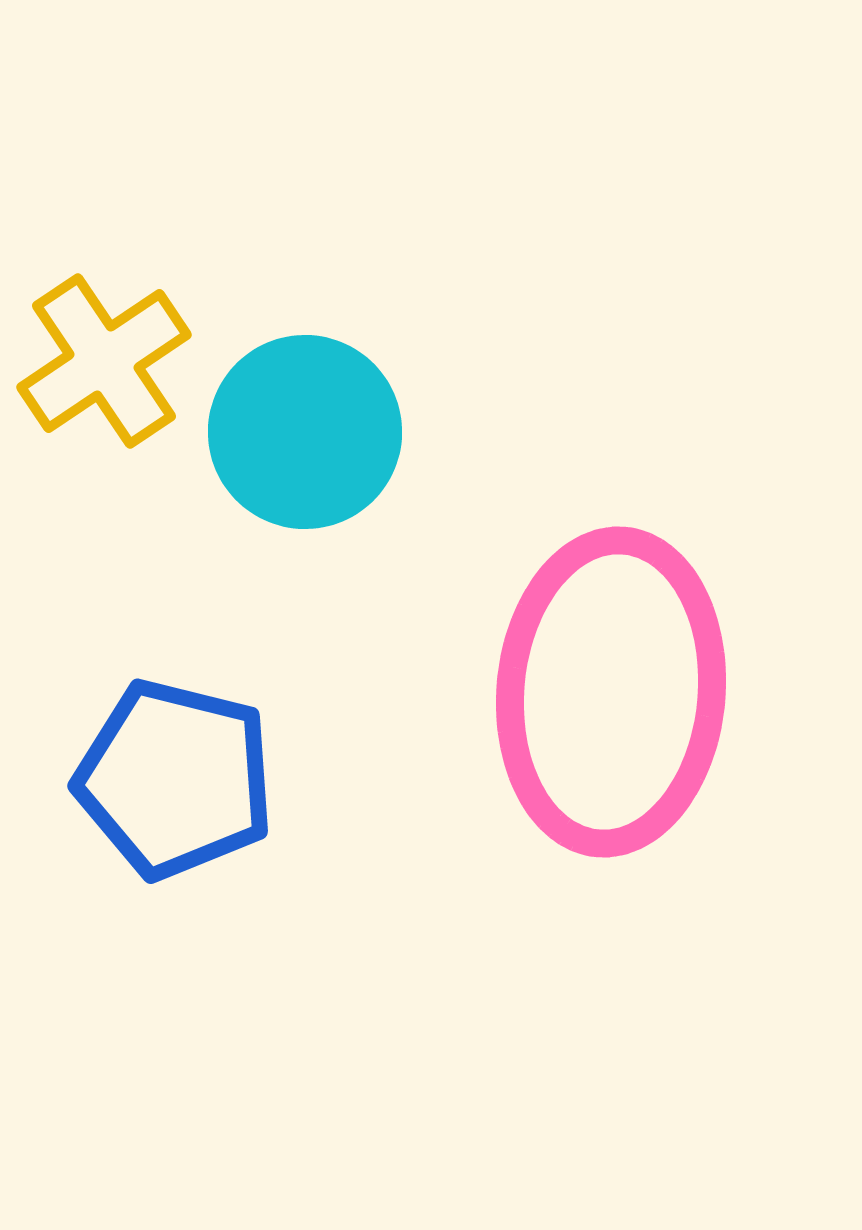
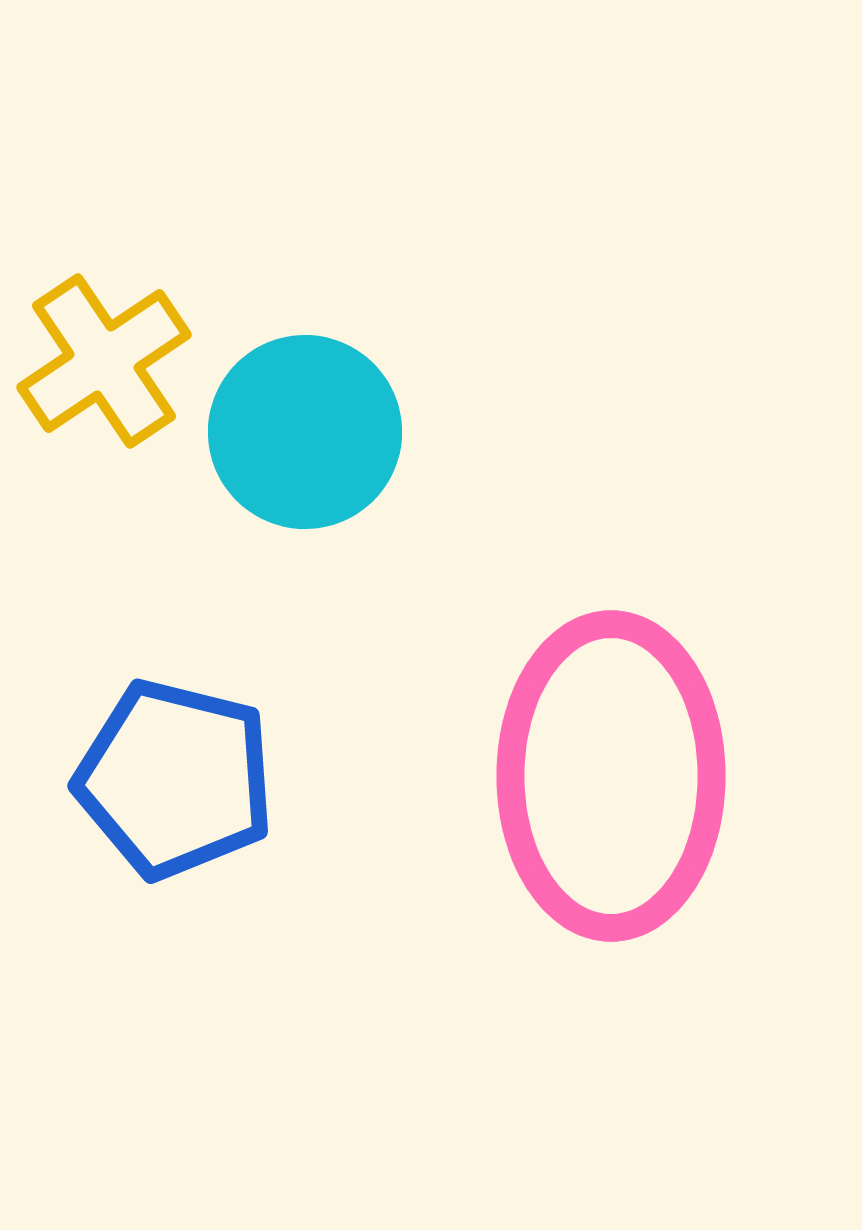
pink ellipse: moved 84 px down; rotated 5 degrees counterclockwise
